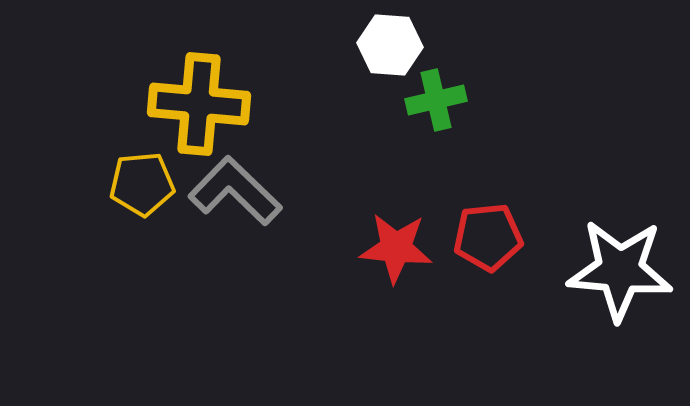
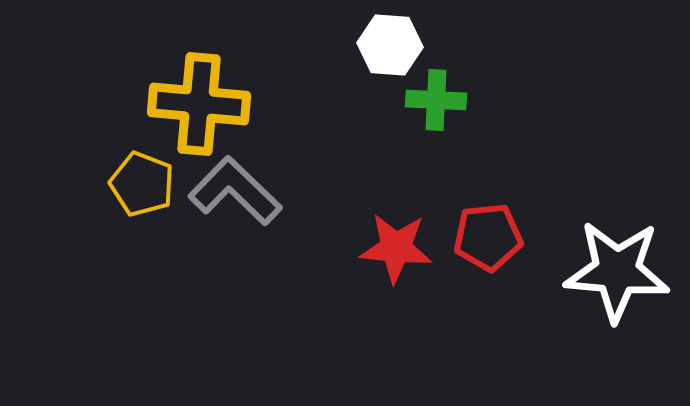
green cross: rotated 16 degrees clockwise
yellow pentagon: rotated 26 degrees clockwise
white star: moved 3 px left, 1 px down
